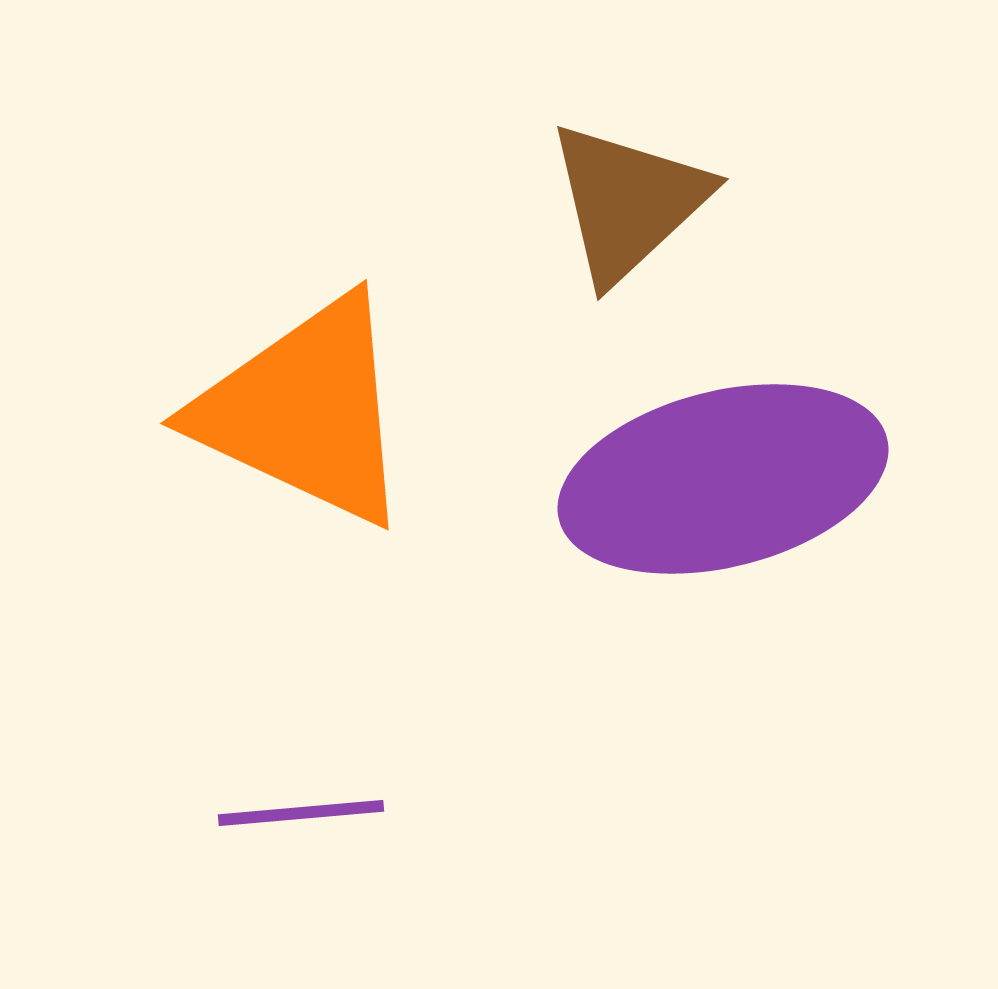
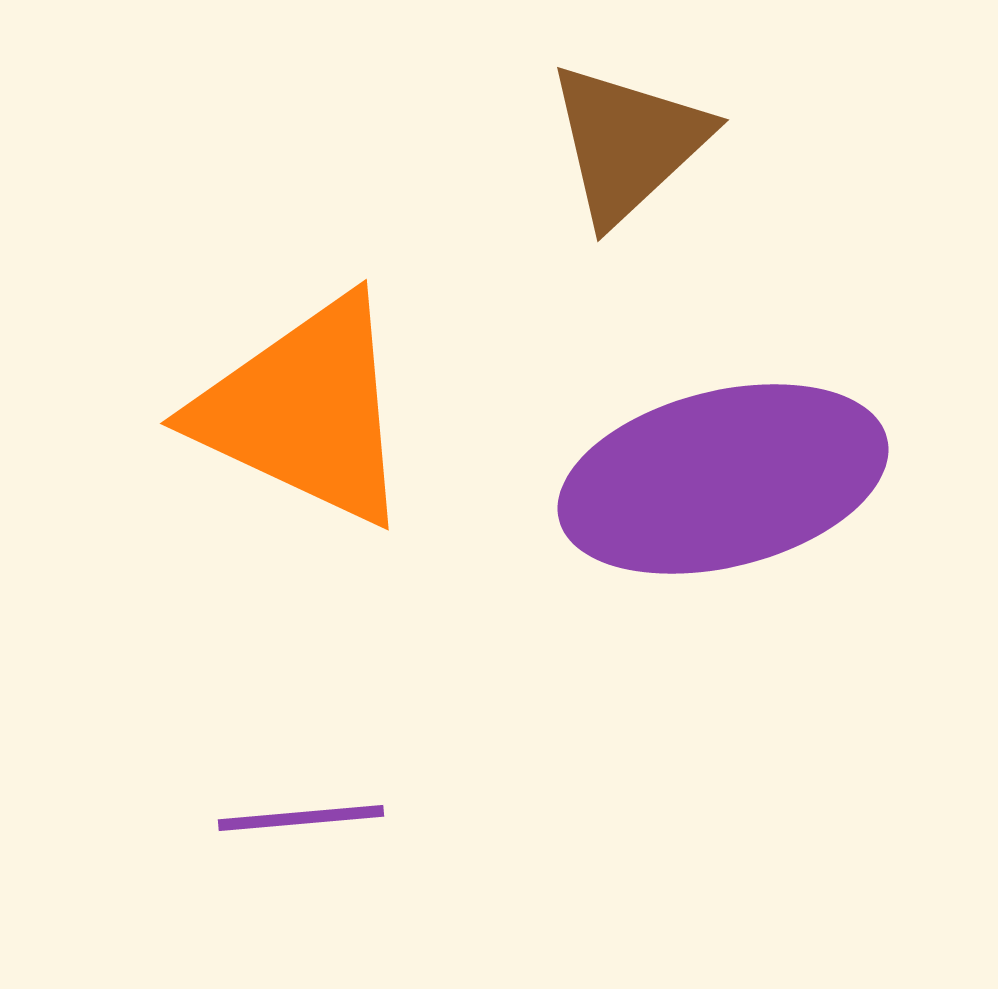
brown triangle: moved 59 px up
purple line: moved 5 px down
